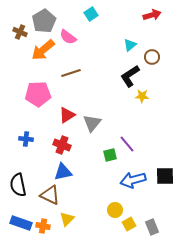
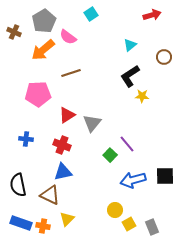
brown cross: moved 6 px left
brown circle: moved 12 px right
green square: rotated 32 degrees counterclockwise
